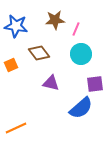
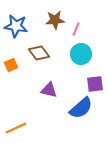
purple triangle: moved 2 px left, 7 px down
